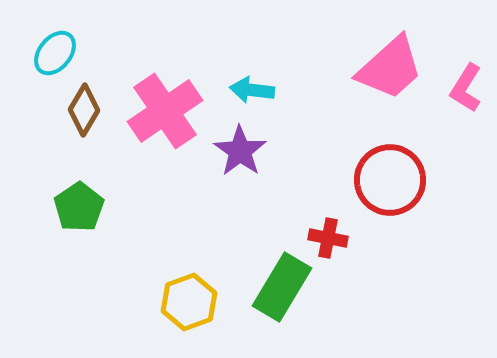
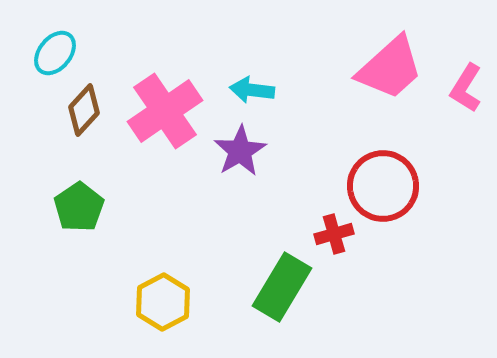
brown diamond: rotated 12 degrees clockwise
purple star: rotated 6 degrees clockwise
red circle: moved 7 px left, 6 px down
red cross: moved 6 px right, 4 px up; rotated 27 degrees counterclockwise
yellow hexagon: moved 26 px left; rotated 8 degrees counterclockwise
